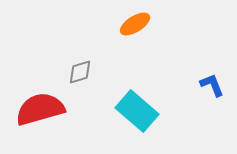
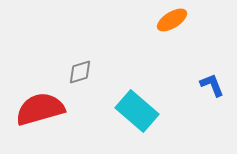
orange ellipse: moved 37 px right, 4 px up
